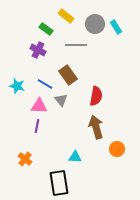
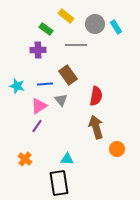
purple cross: rotated 28 degrees counterclockwise
blue line: rotated 35 degrees counterclockwise
pink triangle: rotated 36 degrees counterclockwise
purple line: rotated 24 degrees clockwise
cyan triangle: moved 8 px left, 2 px down
